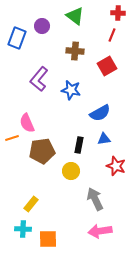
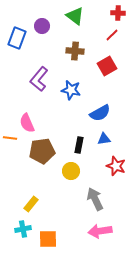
red line: rotated 24 degrees clockwise
orange line: moved 2 px left; rotated 24 degrees clockwise
cyan cross: rotated 14 degrees counterclockwise
